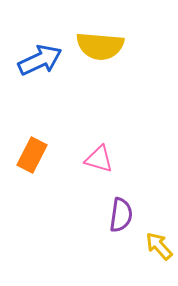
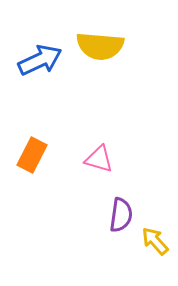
yellow arrow: moved 4 px left, 5 px up
